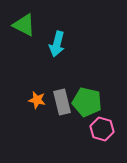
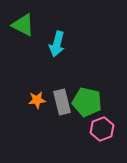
green triangle: moved 1 px left
orange star: rotated 18 degrees counterclockwise
pink hexagon: rotated 25 degrees clockwise
